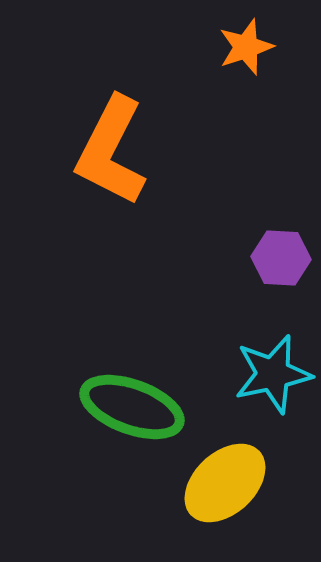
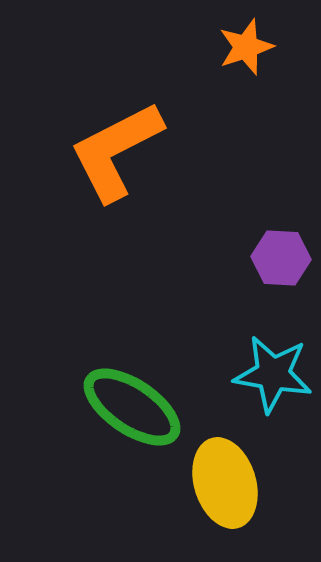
orange L-shape: moved 5 px right; rotated 36 degrees clockwise
cyan star: rotated 22 degrees clockwise
green ellipse: rotated 14 degrees clockwise
yellow ellipse: rotated 64 degrees counterclockwise
